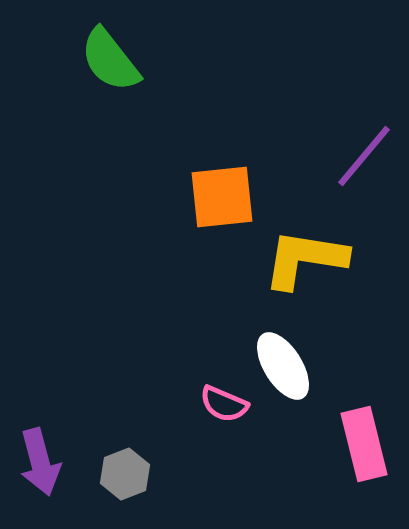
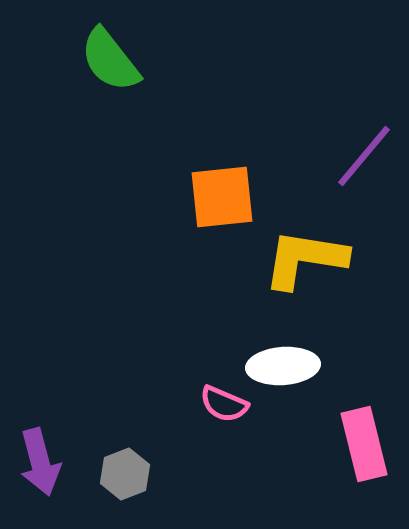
white ellipse: rotated 62 degrees counterclockwise
